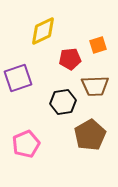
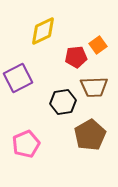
orange square: rotated 18 degrees counterclockwise
red pentagon: moved 6 px right, 2 px up
purple square: rotated 8 degrees counterclockwise
brown trapezoid: moved 1 px left, 1 px down
